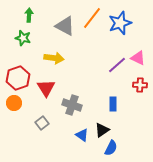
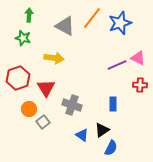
purple line: rotated 18 degrees clockwise
orange circle: moved 15 px right, 6 px down
gray square: moved 1 px right, 1 px up
